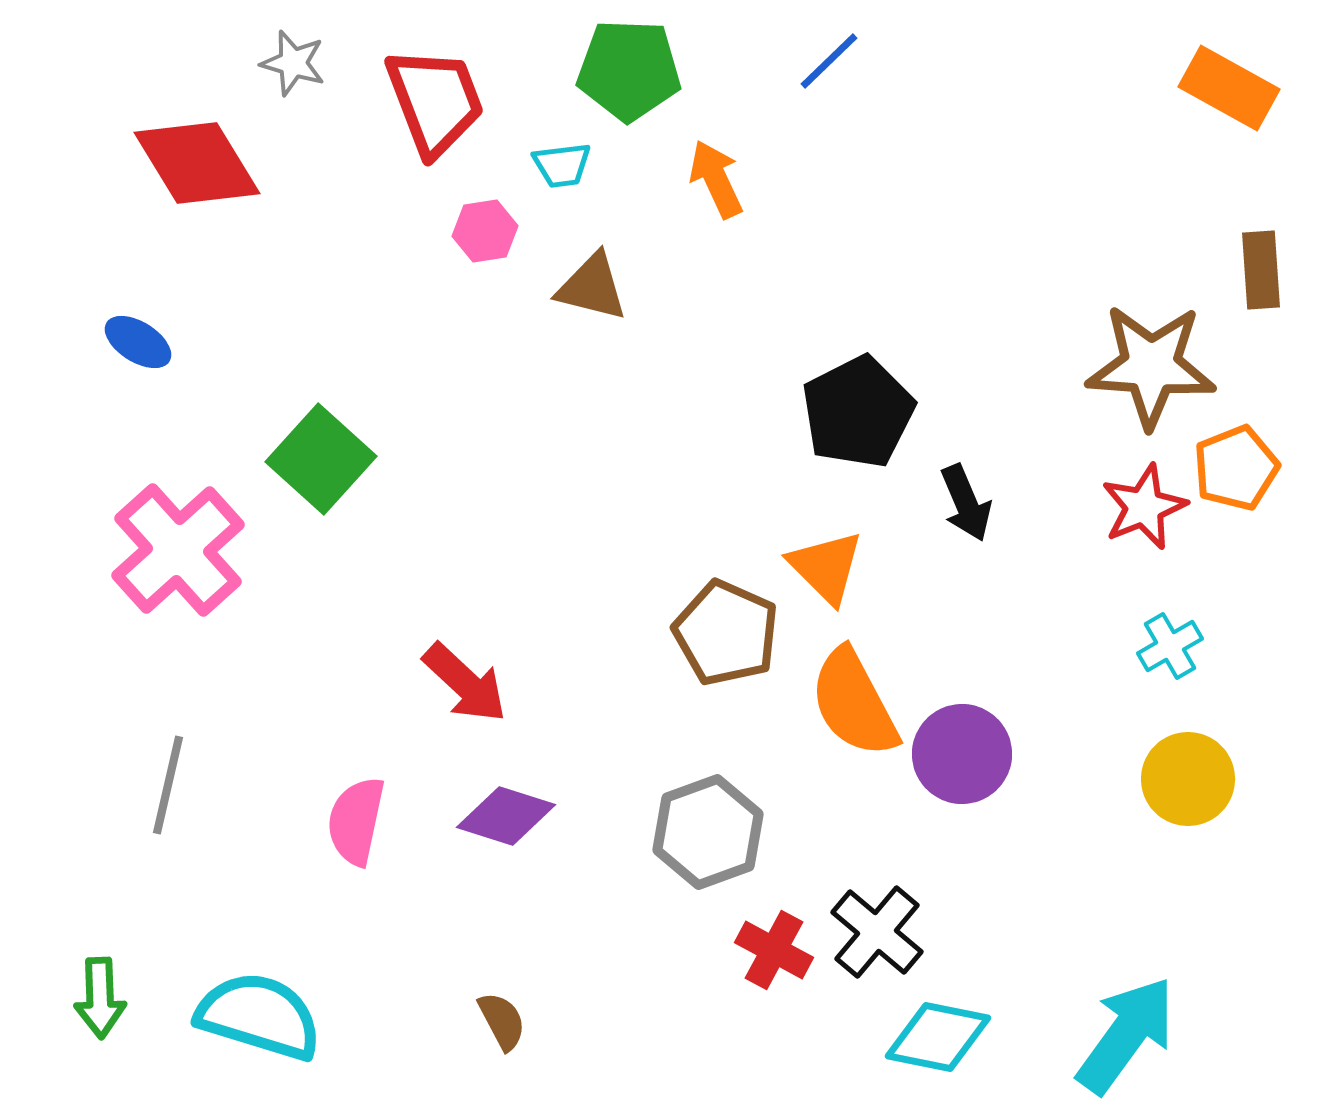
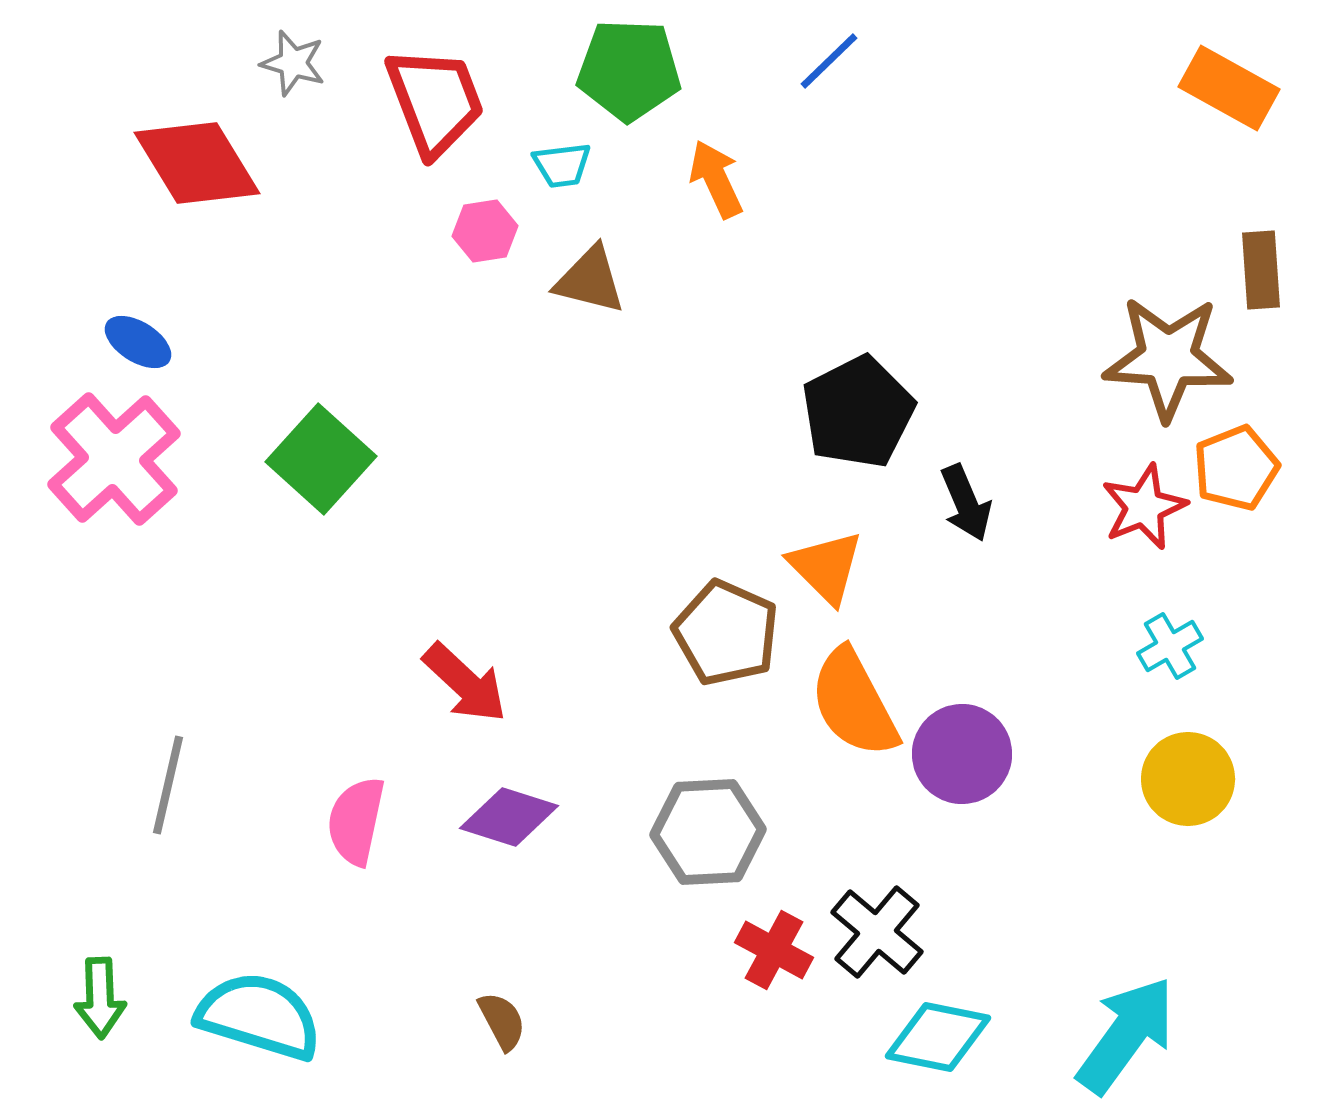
brown triangle: moved 2 px left, 7 px up
brown star: moved 17 px right, 8 px up
pink cross: moved 64 px left, 91 px up
purple diamond: moved 3 px right, 1 px down
gray hexagon: rotated 17 degrees clockwise
